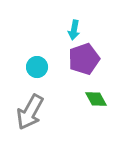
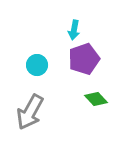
cyan circle: moved 2 px up
green diamond: rotated 15 degrees counterclockwise
